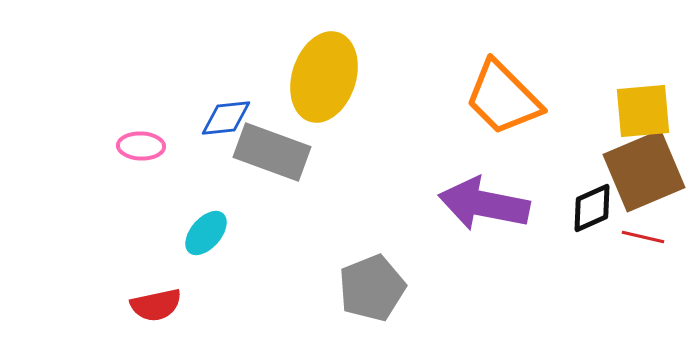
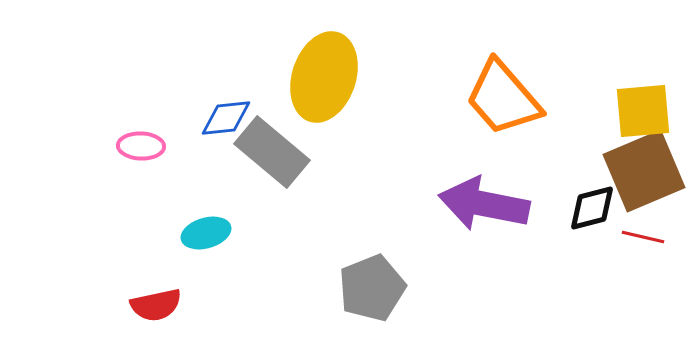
orange trapezoid: rotated 4 degrees clockwise
gray rectangle: rotated 20 degrees clockwise
black diamond: rotated 10 degrees clockwise
cyan ellipse: rotated 33 degrees clockwise
